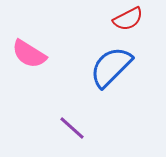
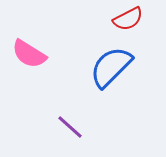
purple line: moved 2 px left, 1 px up
